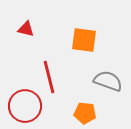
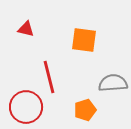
gray semicircle: moved 5 px right, 2 px down; rotated 24 degrees counterclockwise
red circle: moved 1 px right, 1 px down
orange pentagon: moved 3 px up; rotated 25 degrees counterclockwise
